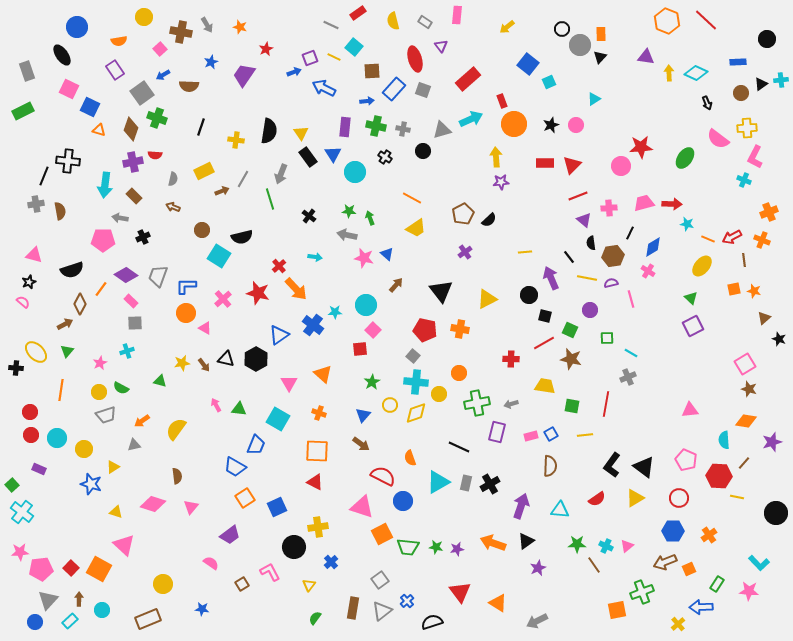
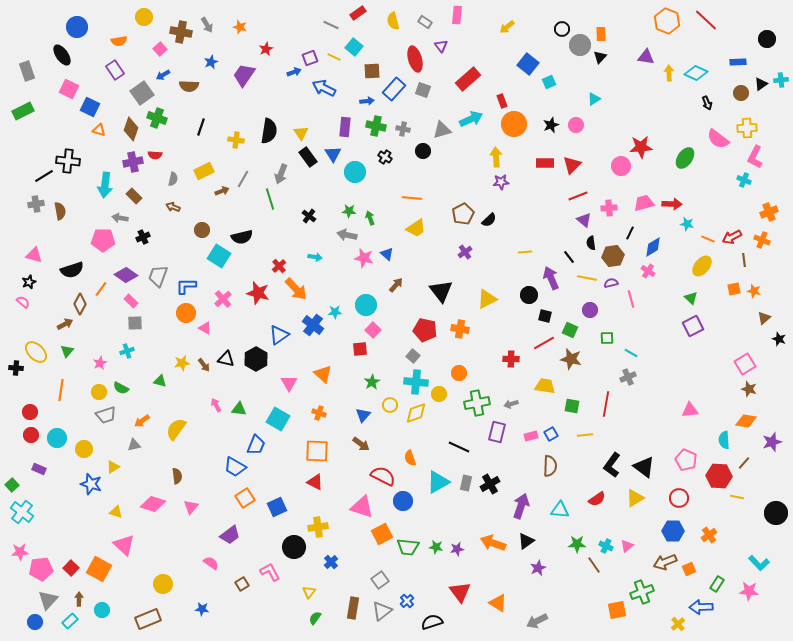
black line at (44, 176): rotated 36 degrees clockwise
orange line at (412, 198): rotated 24 degrees counterclockwise
yellow triangle at (309, 585): moved 7 px down
